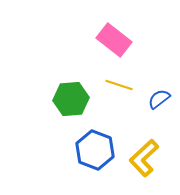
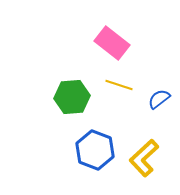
pink rectangle: moved 2 px left, 3 px down
green hexagon: moved 1 px right, 2 px up
